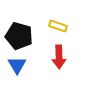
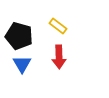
yellow rectangle: rotated 18 degrees clockwise
blue triangle: moved 5 px right, 1 px up
